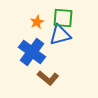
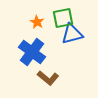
green square: rotated 15 degrees counterclockwise
orange star: rotated 16 degrees counterclockwise
blue triangle: moved 12 px right, 1 px up
